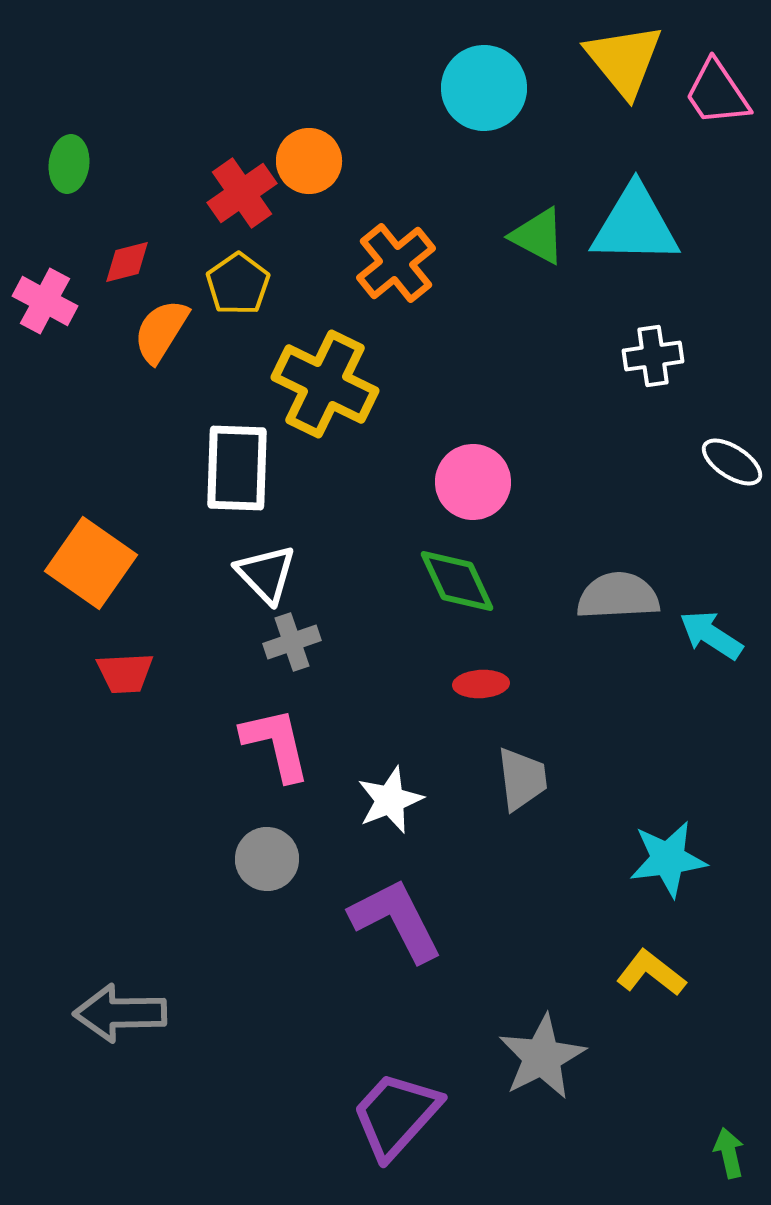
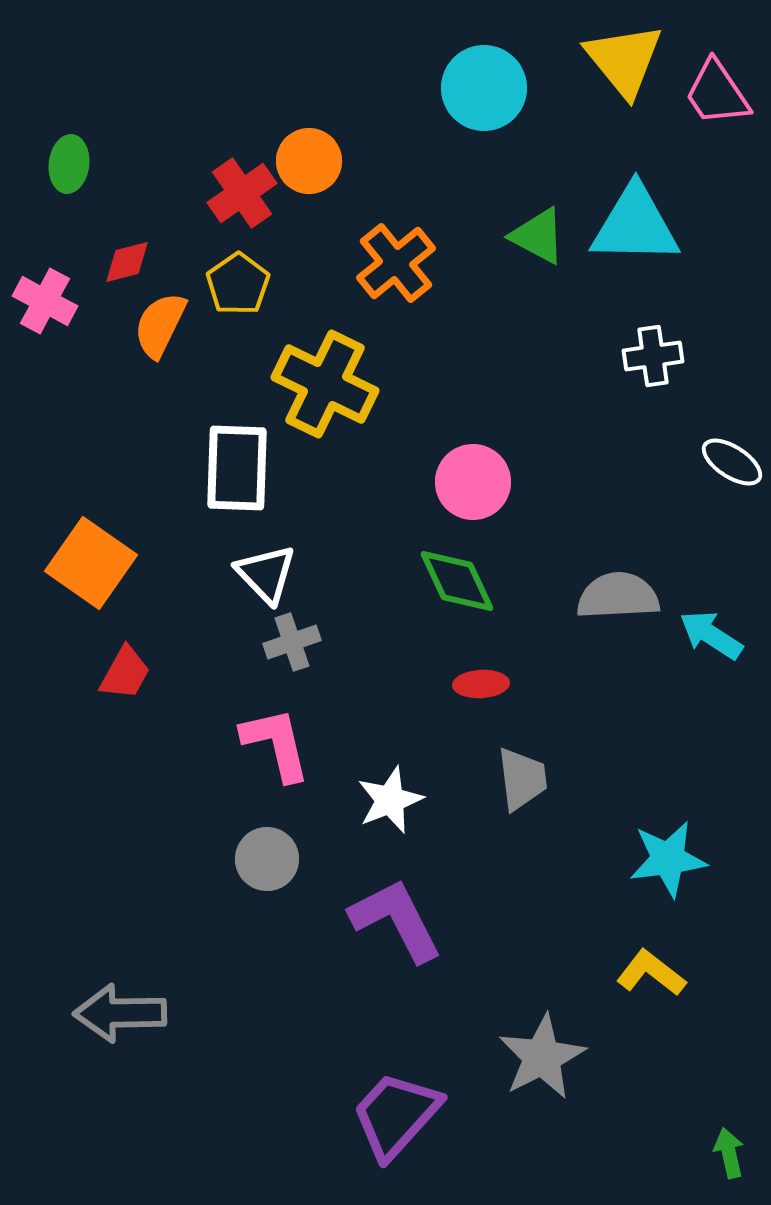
orange semicircle: moved 1 px left, 6 px up; rotated 6 degrees counterclockwise
red trapezoid: rotated 58 degrees counterclockwise
